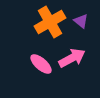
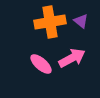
orange cross: rotated 20 degrees clockwise
